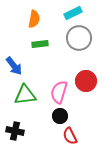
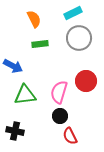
orange semicircle: rotated 36 degrees counterclockwise
blue arrow: moved 1 px left; rotated 24 degrees counterclockwise
